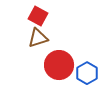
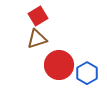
red square: rotated 30 degrees clockwise
brown triangle: moved 1 px left, 1 px down
